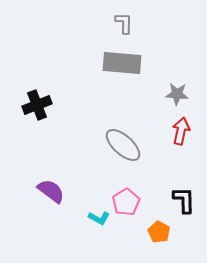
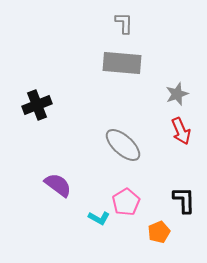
gray star: rotated 25 degrees counterclockwise
red arrow: rotated 144 degrees clockwise
purple semicircle: moved 7 px right, 6 px up
orange pentagon: rotated 20 degrees clockwise
